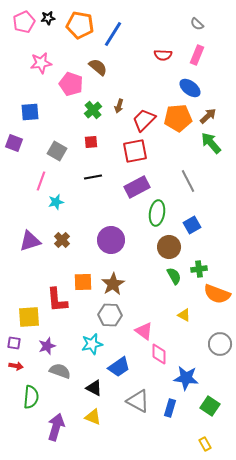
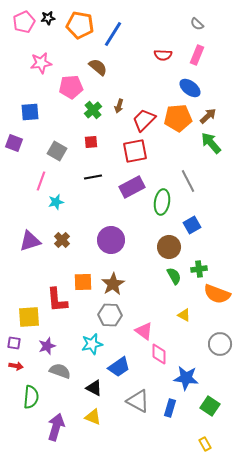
pink pentagon at (71, 84): moved 3 px down; rotated 25 degrees counterclockwise
purple rectangle at (137, 187): moved 5 px left
green ellipse at (157, 213): moved 5 px right, 11 px up
